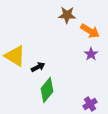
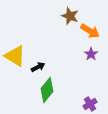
brown star: moved 3 px right, 1 px down; rotated 18 degrees clockwise
